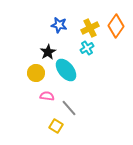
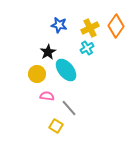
yellow circle: moved 1 px right, 1 px down
